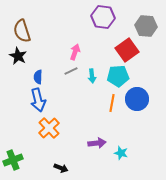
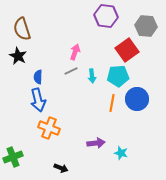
purple hexagon: moved 3 px right, 1 px up
brown semicircle: moved 2 px up
orange cross: rotated 25 degrees counterclockwise
purple arrow: moved 1 px left
green cross: moved 3 px up
